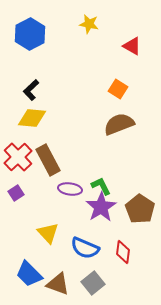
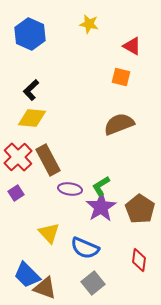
blue hexagon: rotated 8 degrees counterclockwise
orange square: moved 3 px right, 12 px up; rotated 18 degrees counterclockwise
green L-shape: rotated 95 degrees counterclockwise
yellow triangle: moved 1 px right
red diamond: moved 16 px right, 8 px down
blue trapezoid: moved 2 px left, 1 px down
brown triangle: moved 13 px left, 4 px down
